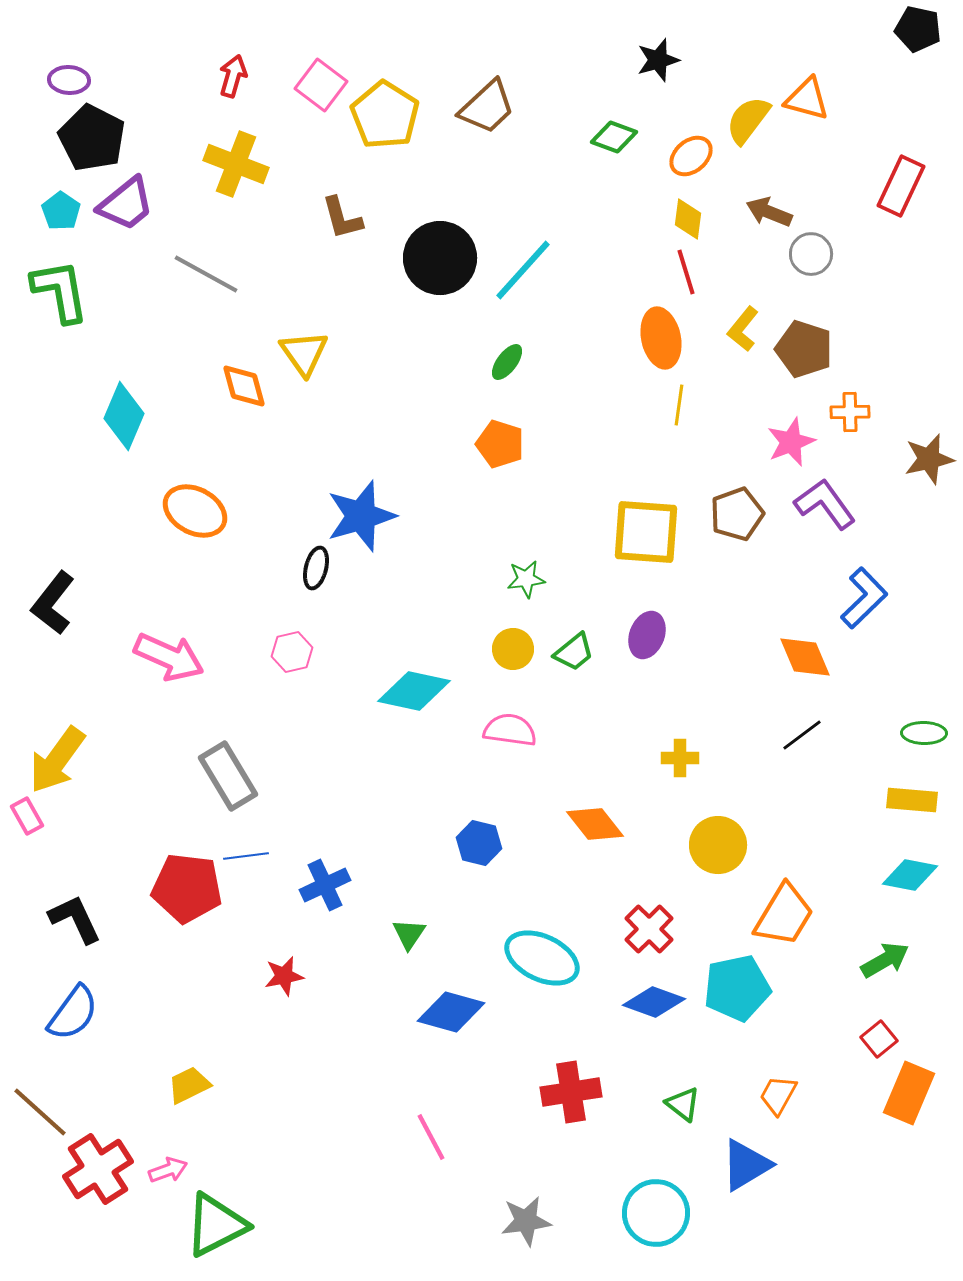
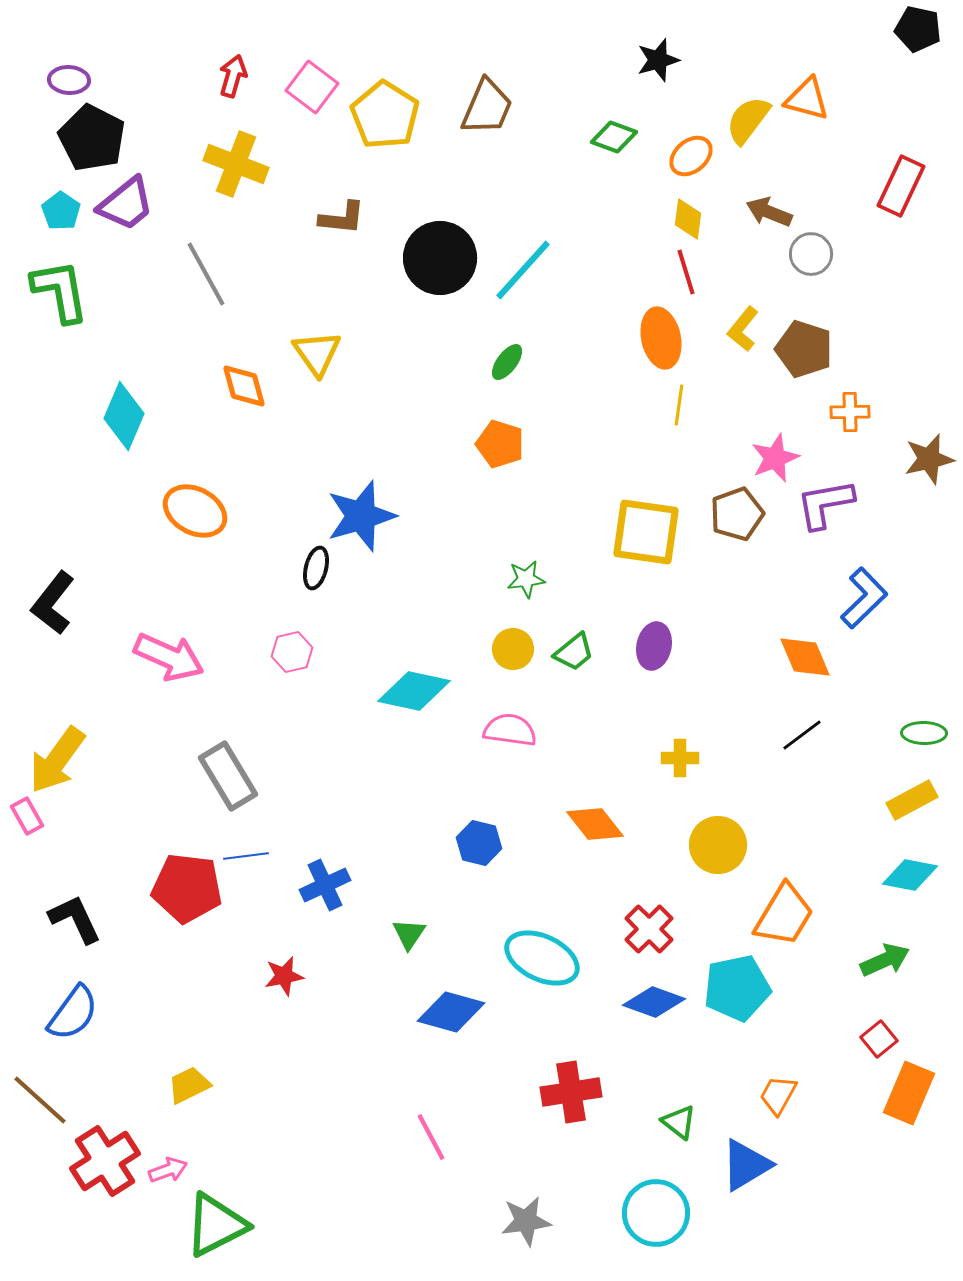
pink square at (321, 85): moved 9 px left, 2 px down
brown trapezoid at (487, 107): rotated 24 degrees counterclockwise
brown L-shape at (342, 218): rotated 69 degrees counterclockwise
gray line at (206, 274): rotated 32 degrees clockwise
yellow triangle at (304, 353): moved 13 px right
pink star at (791, 442): moved 16 px left, 16 px down
purple L-shape at (825, 504): rotated 64 degrees counterclockwise
yellow square at (646, 532): rotated 4 degrees clockwise
purple ellipse at (647, 635): moved 7 px right, 11 px down; rotated 9 degrees counterclockwise
yellow rectangle at (912, 800): rotated 33 degrees counterclockwise
green arrow at (885, 960): rotated 6 degrees clockwise
green triangle at (683, 1104): moved 4 px left, 18 px down
brown line at (40, 1112): moved 12 px up
red cross at (98, 1169): moved 7 px right, 8 px up
